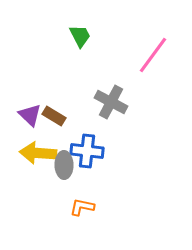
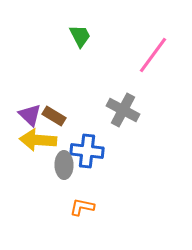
gray cross: moved 12 px right, 8 px down
yellow arrow: moved 13 px up
